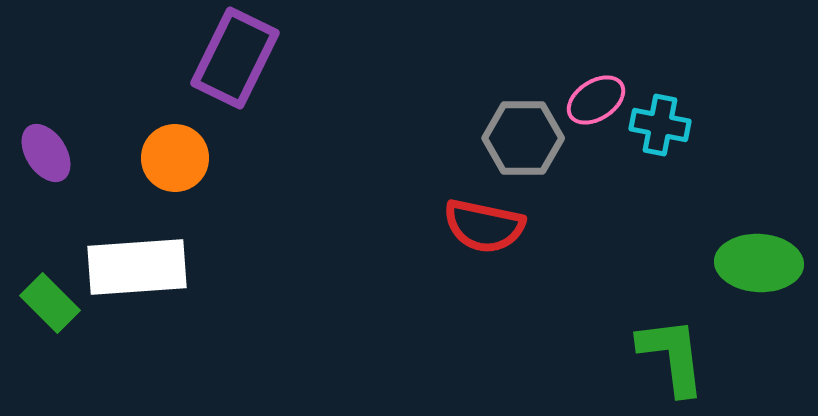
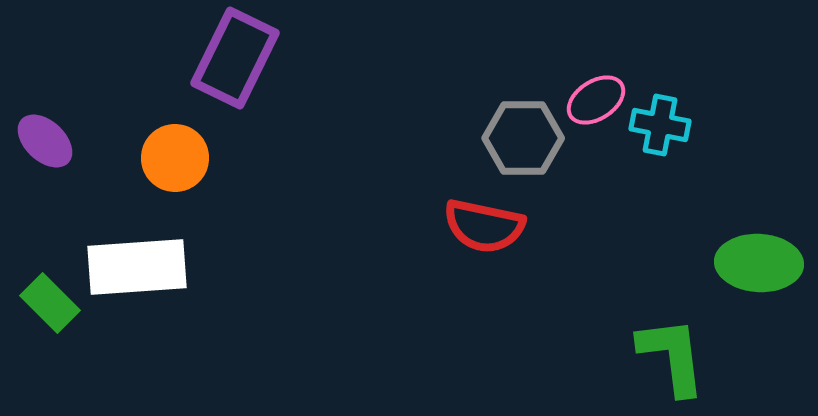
purple ellipse: moved 1 px left, 12 px up; rotated 14 degrees counterclockwise
